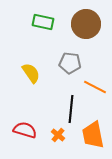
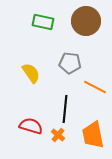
brown circle: moved 3 px up
black line: moved 6 px left
red semicircle: moved 6 px right, 4 px up
